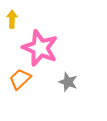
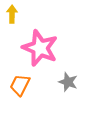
yellow arrow: moved 5 px up
orange trapezoid: moved 6 px down; rotated 20 degrees counterclockwise
